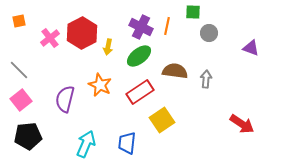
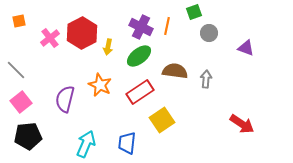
green square: moved 1 px right; rotated 21 degrees counterclockwise
purple triangle: moved 5 px left
gray line: moved 3 px left
pink square: moved 2 px down
